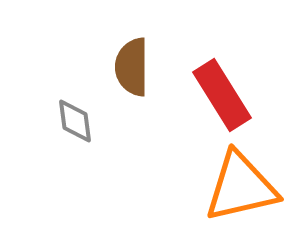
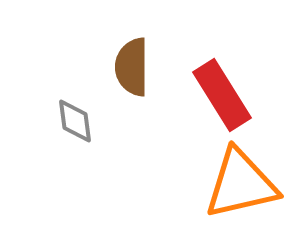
orange triangle: moved 3 px up
